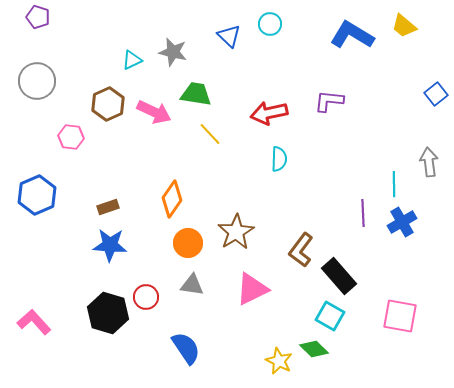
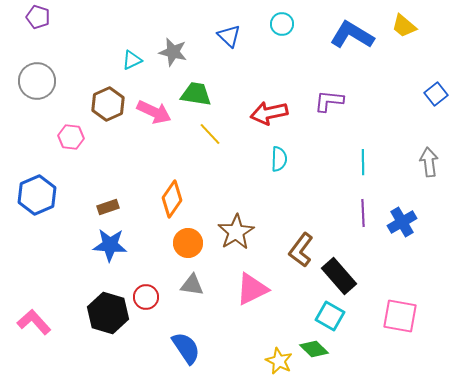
cyan circle: moved 12 px right
cyan line: moved 31 px left, 22 px up
